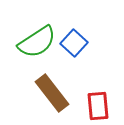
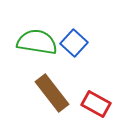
green semicircle: rotated 138 degrees counterclockwise
red rectangle: moved 2 px left, 2 px up; rotated 56 degrees counterclockwise
